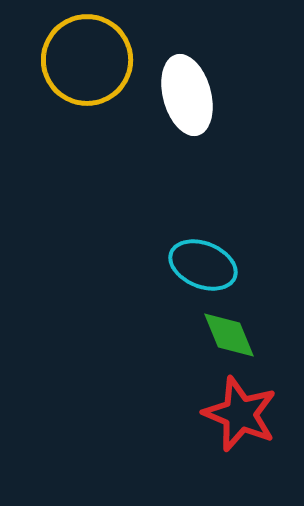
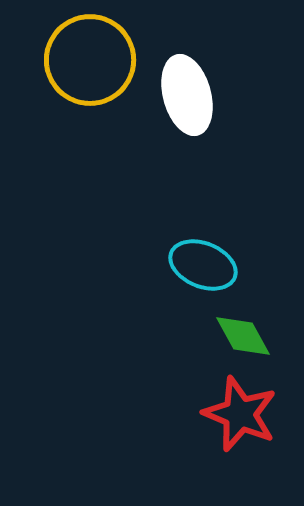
yellow circle: moved 3 px right
green diamond: moved 14 px right, 1 px down; rotated 6 degrees counterclockwise
